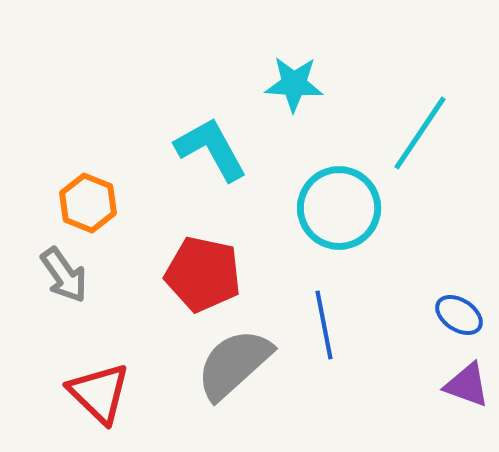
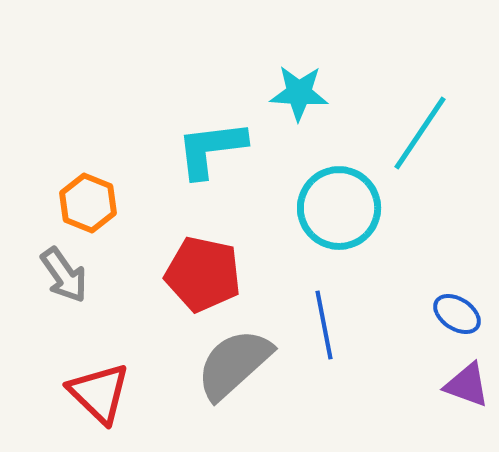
cyan star: moved 5 px right, 9 px down
cyan L-shape: rotated 68 degrees counterclockwise
blue ellipse: moved 2 px left, 1 px up
